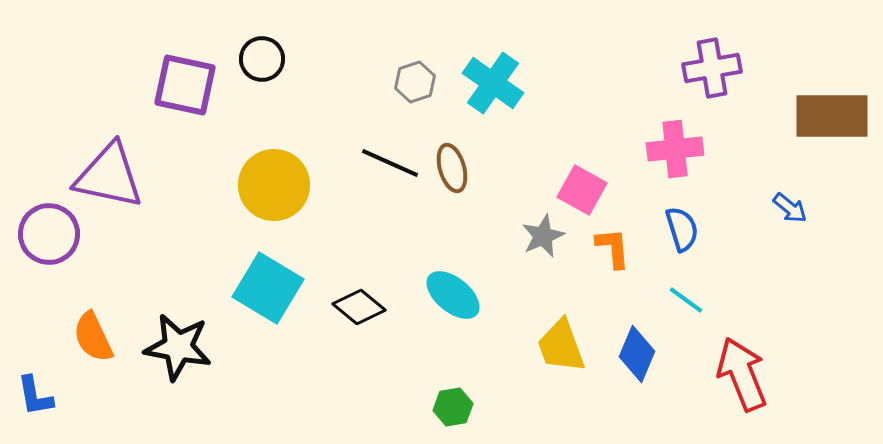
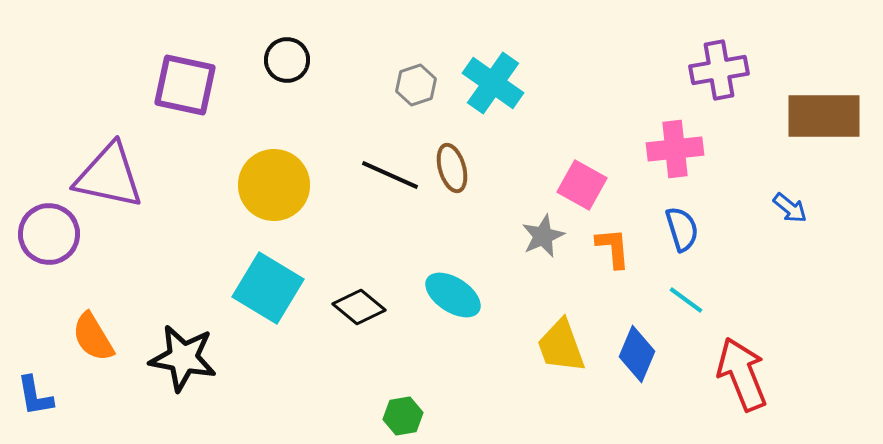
black circle: moved 25 px right, 1 px down
purple cross: moved 7 px right, 2 px down
gray hexagon: moved 1 px right, 3 px down
brown rectangle: moved 8 px left
black line: moved 12 px down
pink square: moved 5 px up
cyan ellipse: rotated 6 degrees counterclockwise
orange semicircle: rotated 6 degrees counterclockwise
black star: moved 5 px right, 11 px down
green hexagon: moved 50 px left, 9 px down
